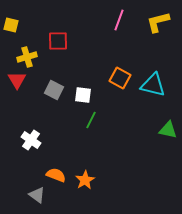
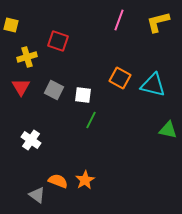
red square: rotated 20 degrees clockwise
red triangle: moved 4 px right, 7 px down
orange semicircle: moved 2 px right, 6 px down
